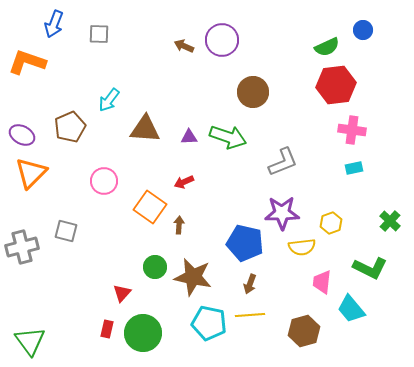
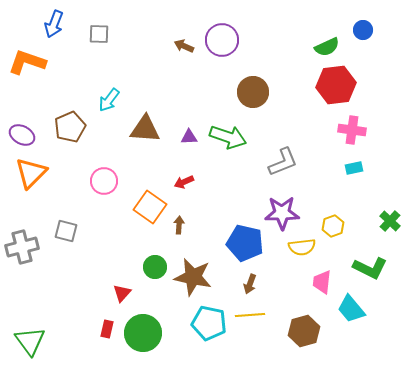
yellow hexagon at (331, 223): moved 2 px right, 3 px down
